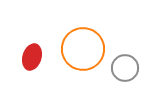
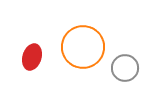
orange circle: moved 2 px up
